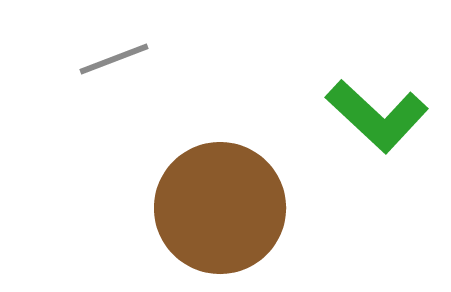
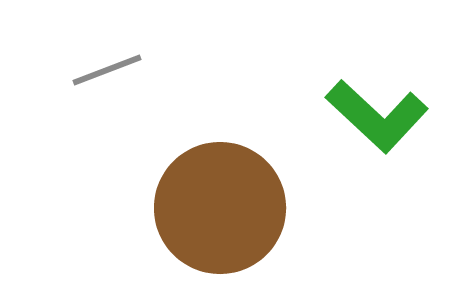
gray line: moved 7 px left, 11 px down
